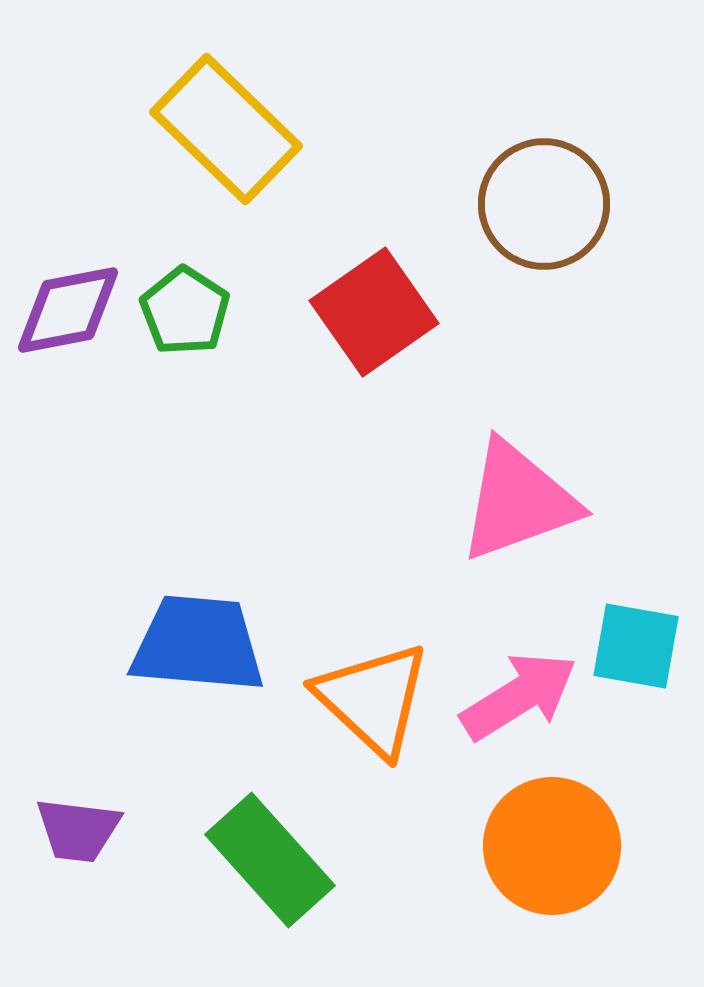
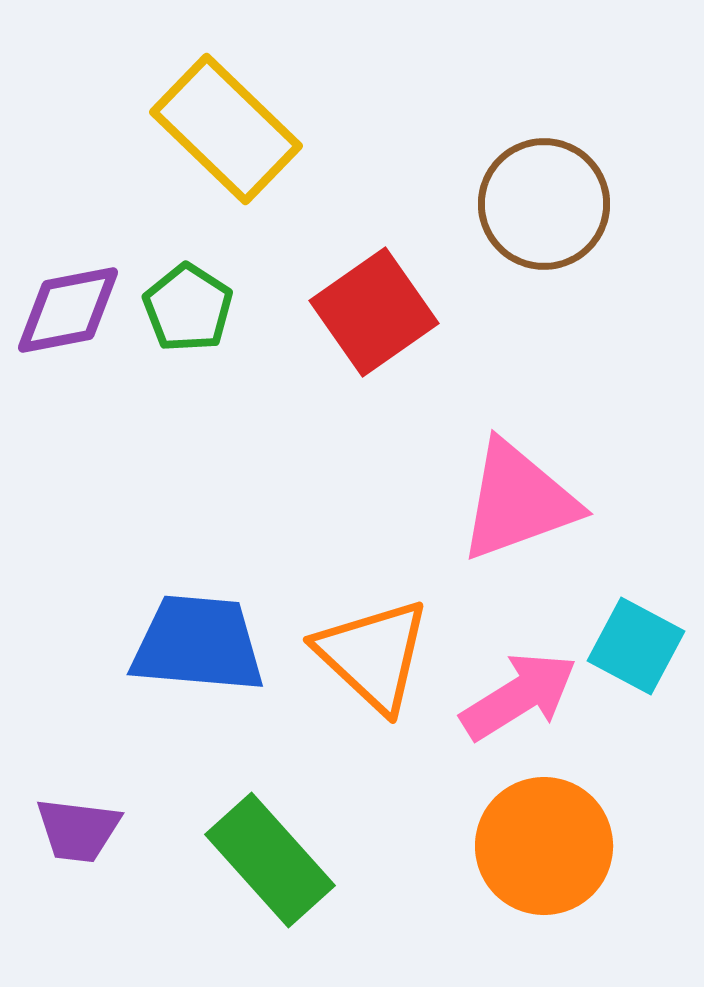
green pentagon: moved 3 px right, 3 px up
cyan square: rotated 18 degrees clockwise
orange triangle: moved 44 px up
orange circle: moved 8 px left
